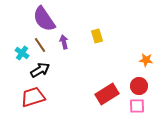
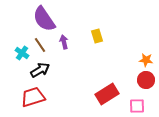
red circle: moved 7 px right, 6 px up
